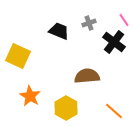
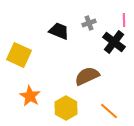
pink line: rotated 32 degrees clockwise
yellow square: moved 1 px right, 1 px up
brown semicircle: rotated 20 degrees counterclockwise
orange line: moved 5 px left
